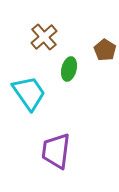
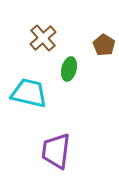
brown cross: moved 1 px left, 1 px down
brown pentagon: moved 1 px left, 5 px up
cyan trapezoid: rotated 42 degrees counterclockwise
